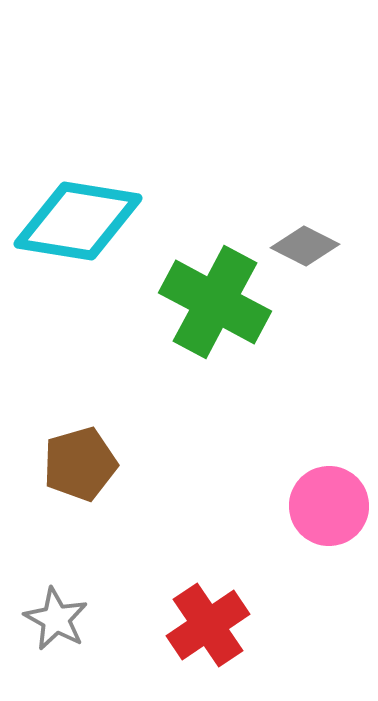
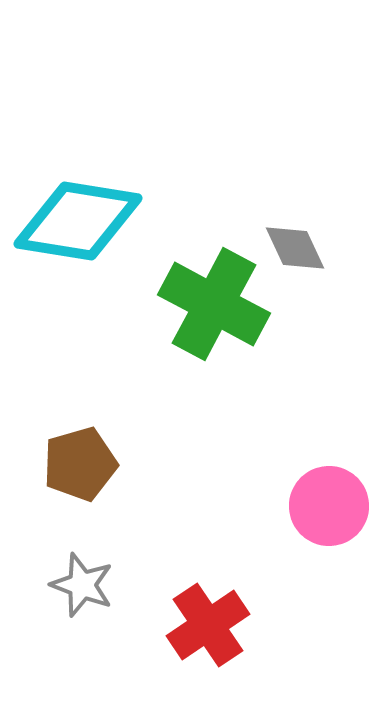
gray diamond: moved 10 px left, 2 px down; rotated 38 degrees clockwise
green cross: moved 1 px left, 2 px down
gray star: moved 26 px right, 34 px up; rotated 8 degrees counterclockwise
